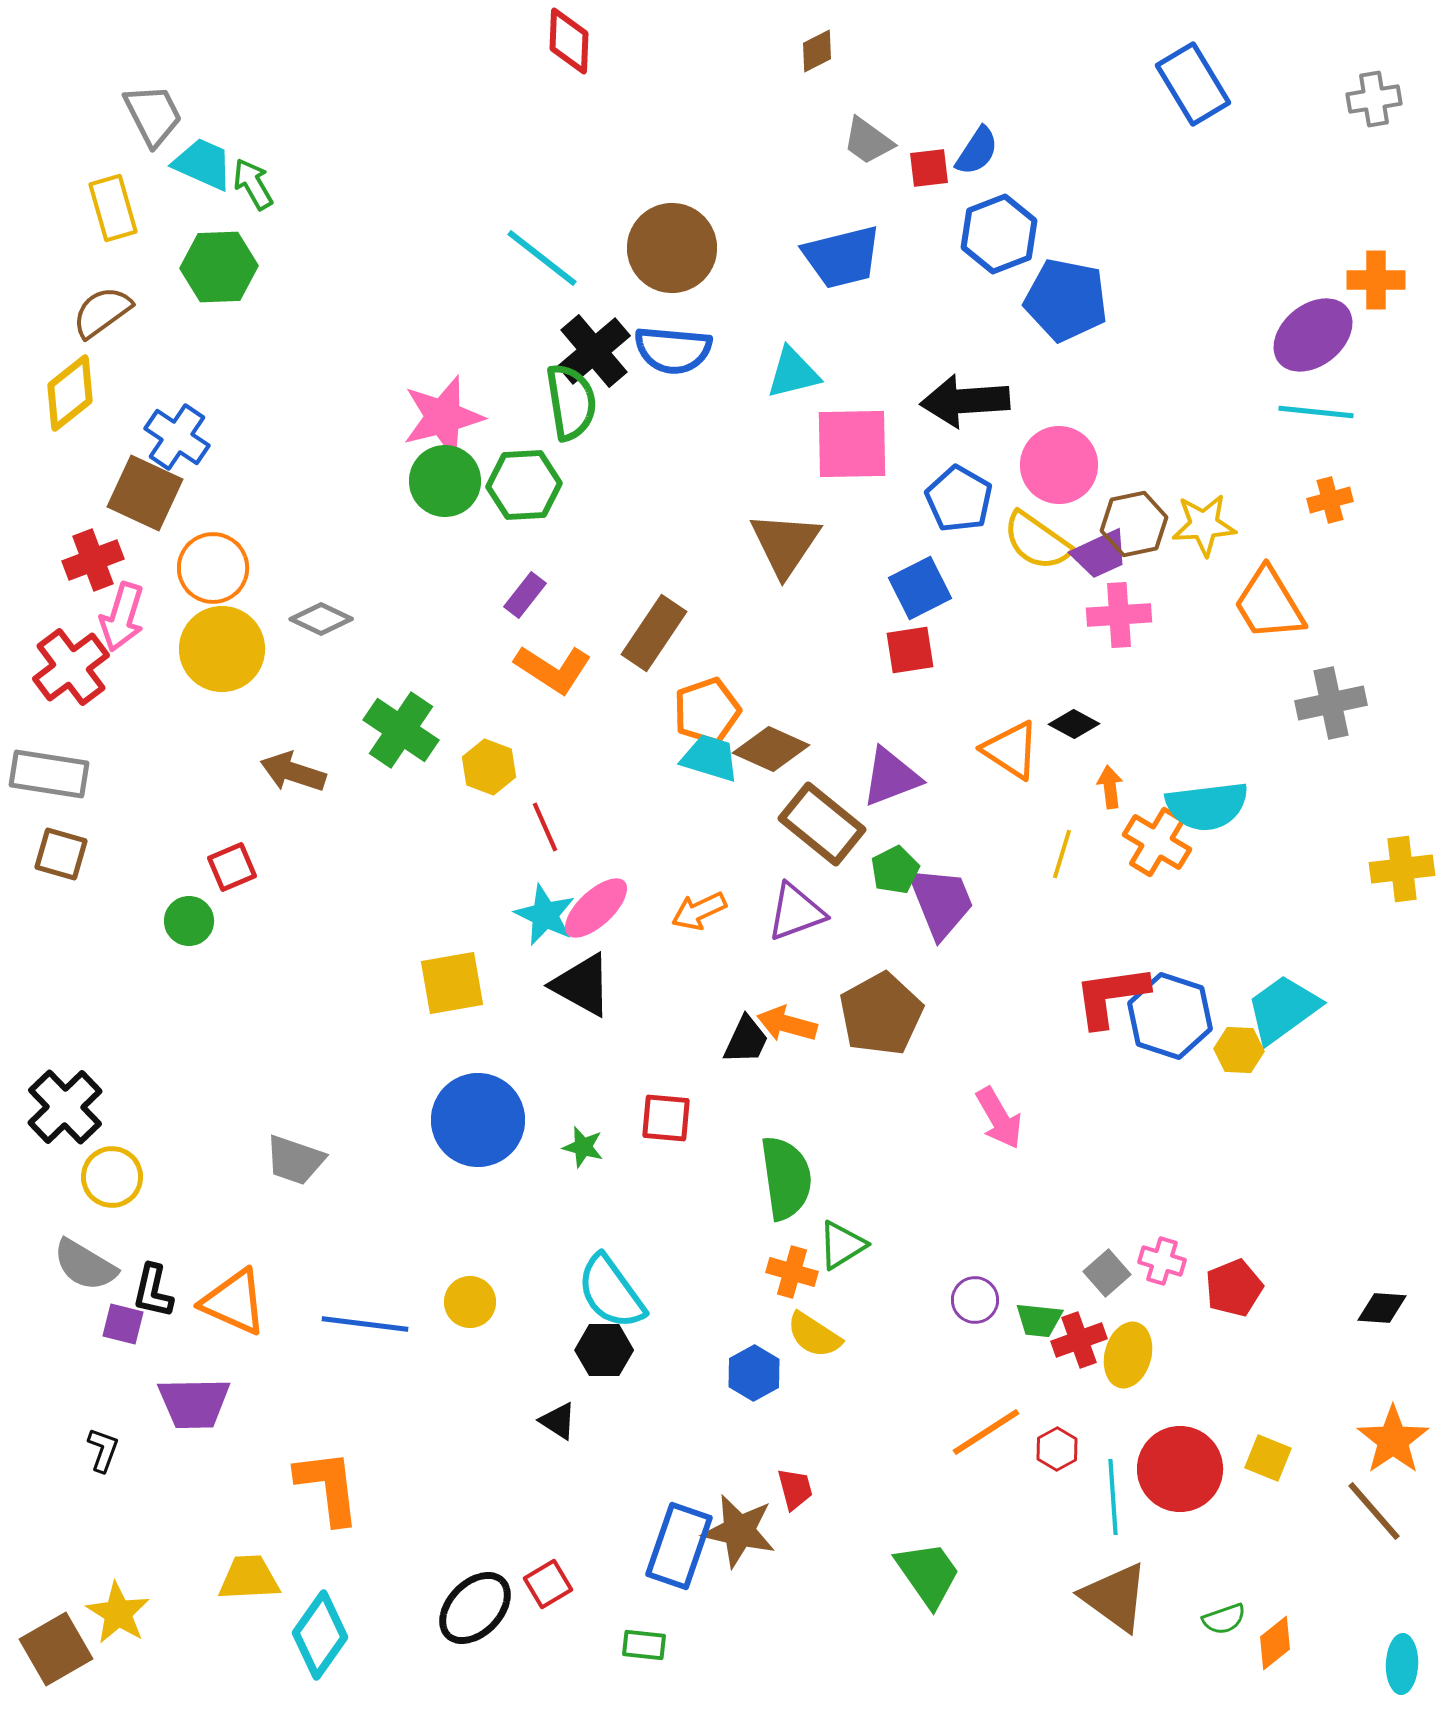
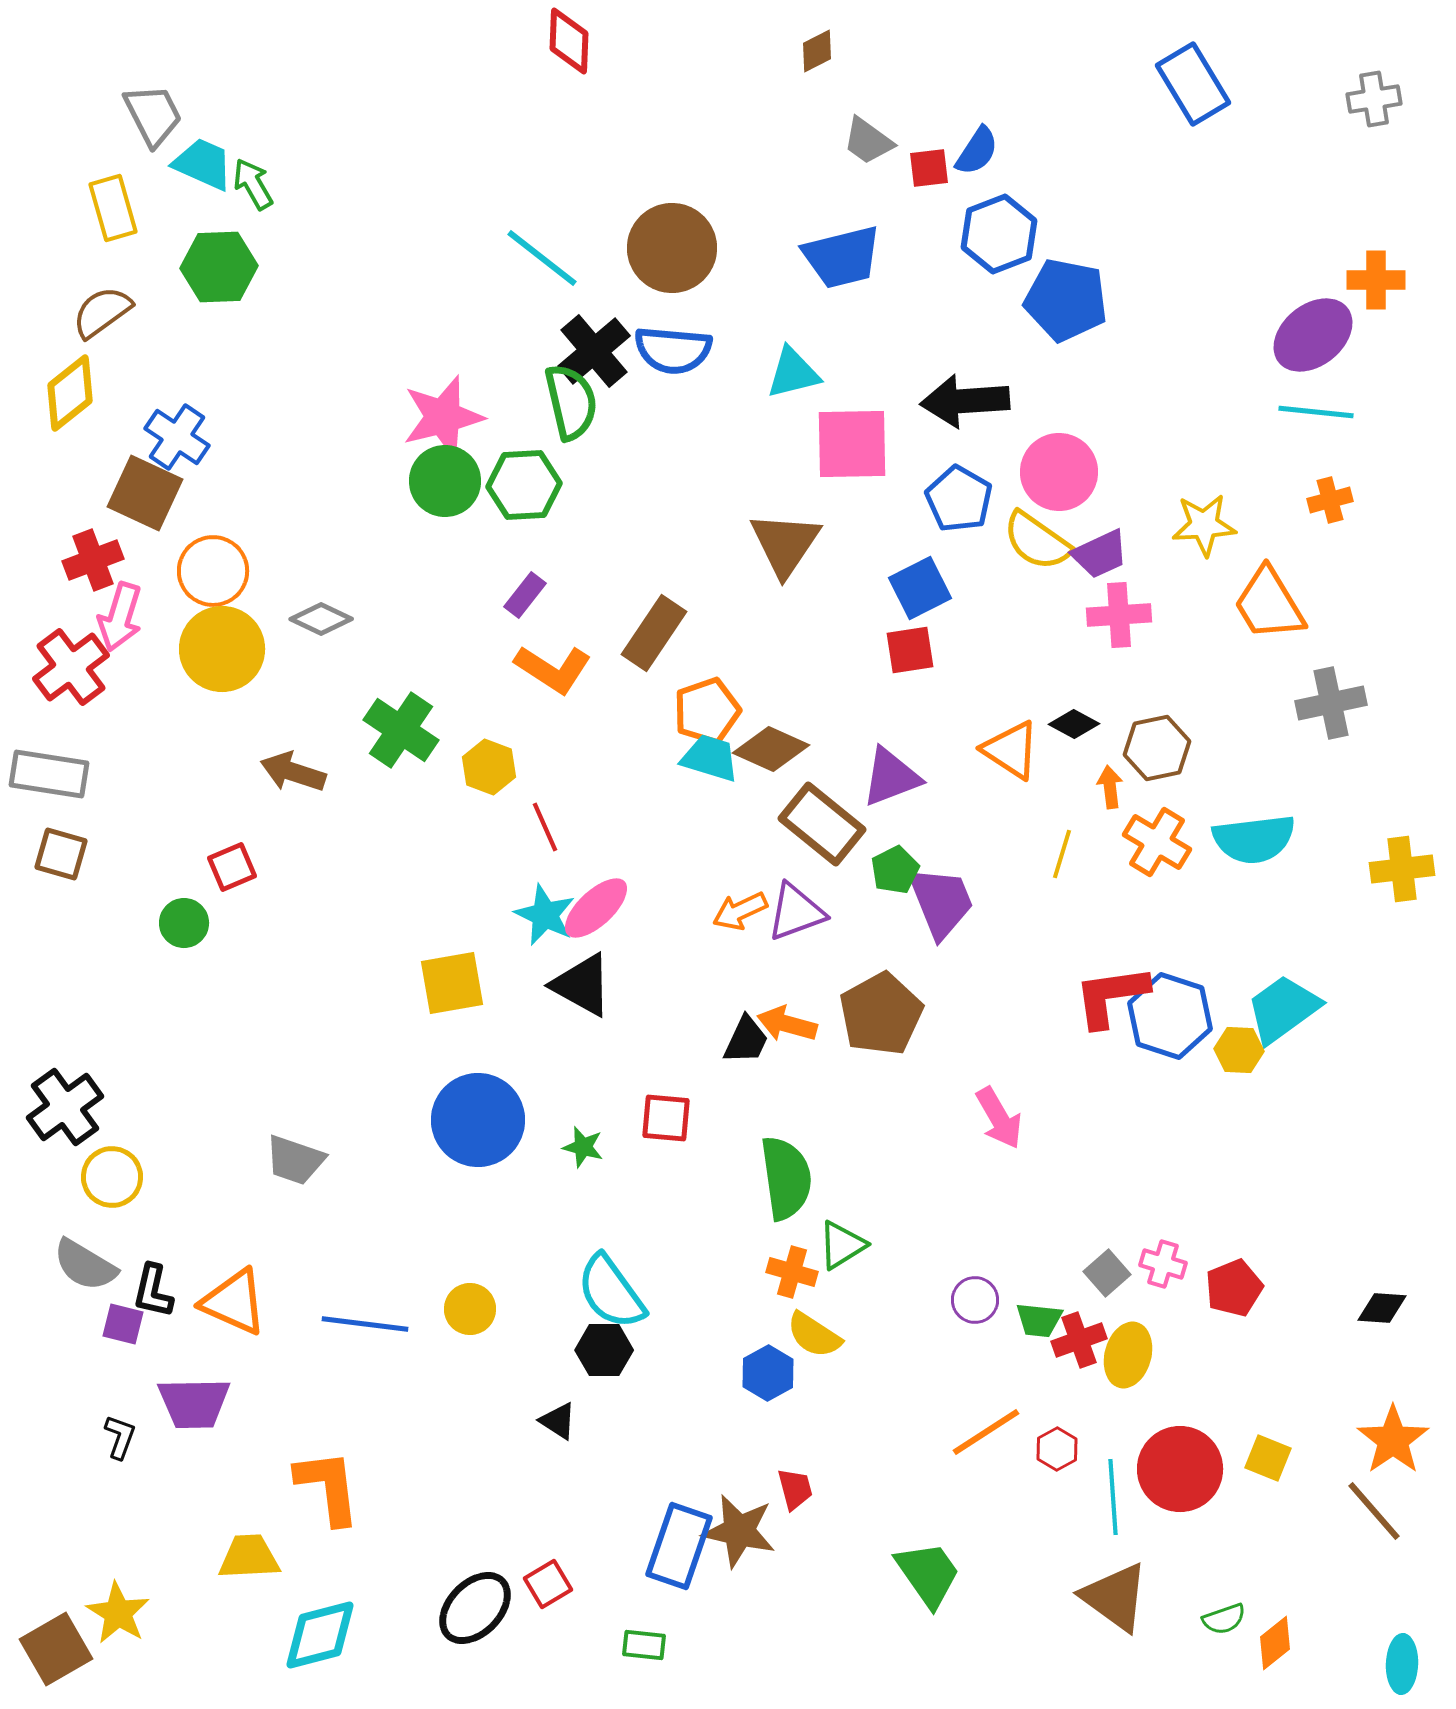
green semicircle at (571, 402): rotated 4 degrees counterclockwise
pink circle at (1059, 465): moved 7 px down
brown hexagon at (1134, 524): moved 23 px right, 224 px down
orange circle at (213, 568): moved 3 px down
pink arrow at (122, 617): moved 2 px left
cyan semicircle at (1207, 806): moved 47 px right, 33 px down
orange arrow at (699, 911): moved 41 px right
green circle at (189, 921): moved 5 px left, 2 px down
black cross at (65, 1107): rotated 8 degrees clockwise
pink cross at (1162, 1261): moved 1 px right, 3 px down
yellow circle at (470, 1302): moved 7 px down
blue hexagon at (754, 1373): moved 14 px right
black L-shape at (103, 1450): moved 17 px right, 13 px up
yellow trapezoid at (249, 1578): moved 21 px up
cyan diamond at (320, 1635): rotated 40 degrees clockwise
